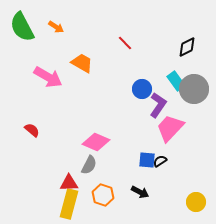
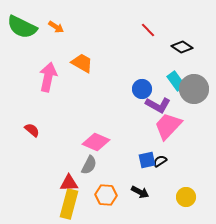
green semicircle: rotated 36 degrees counterclockwise
red line: moved 23 px right, 13 px up
black diamond: moved 5 px left; rotated 60 degrees clockwise
pink arrow: rotated 108 degrees counterclockwise
purple L-shape: rotated 85 degrees clockwise
pink trapezoid: moved 2 px left, 2 px up
blue square: rotated 18 degrees counterclockwise
orange hexagon: moved 3 px right; rotated 15 degrees counterclockwise
yellow circle: moved 10 px left, 5 px up
